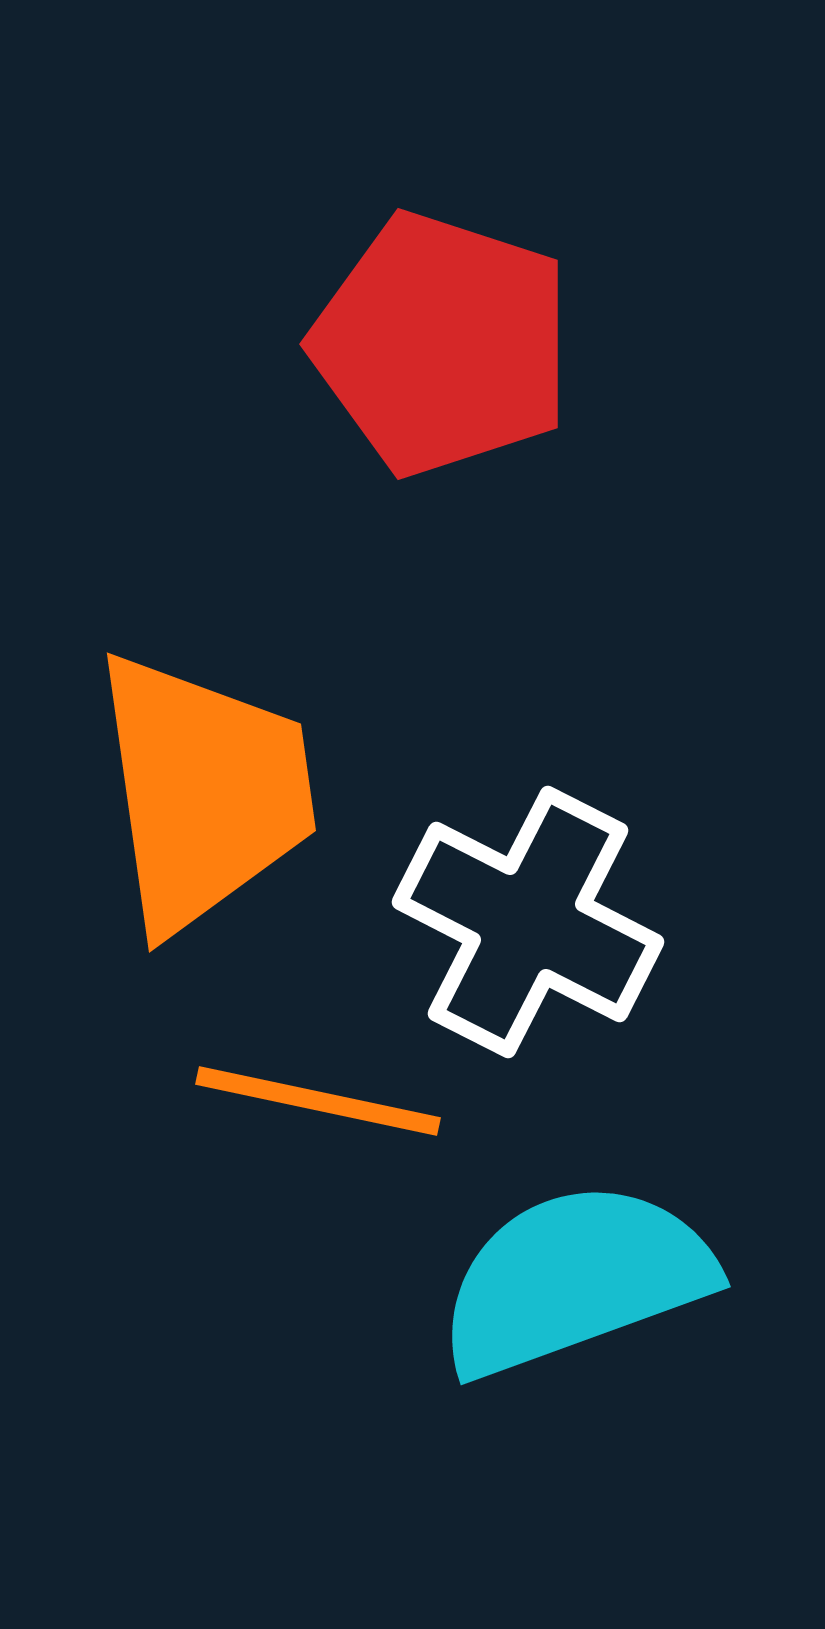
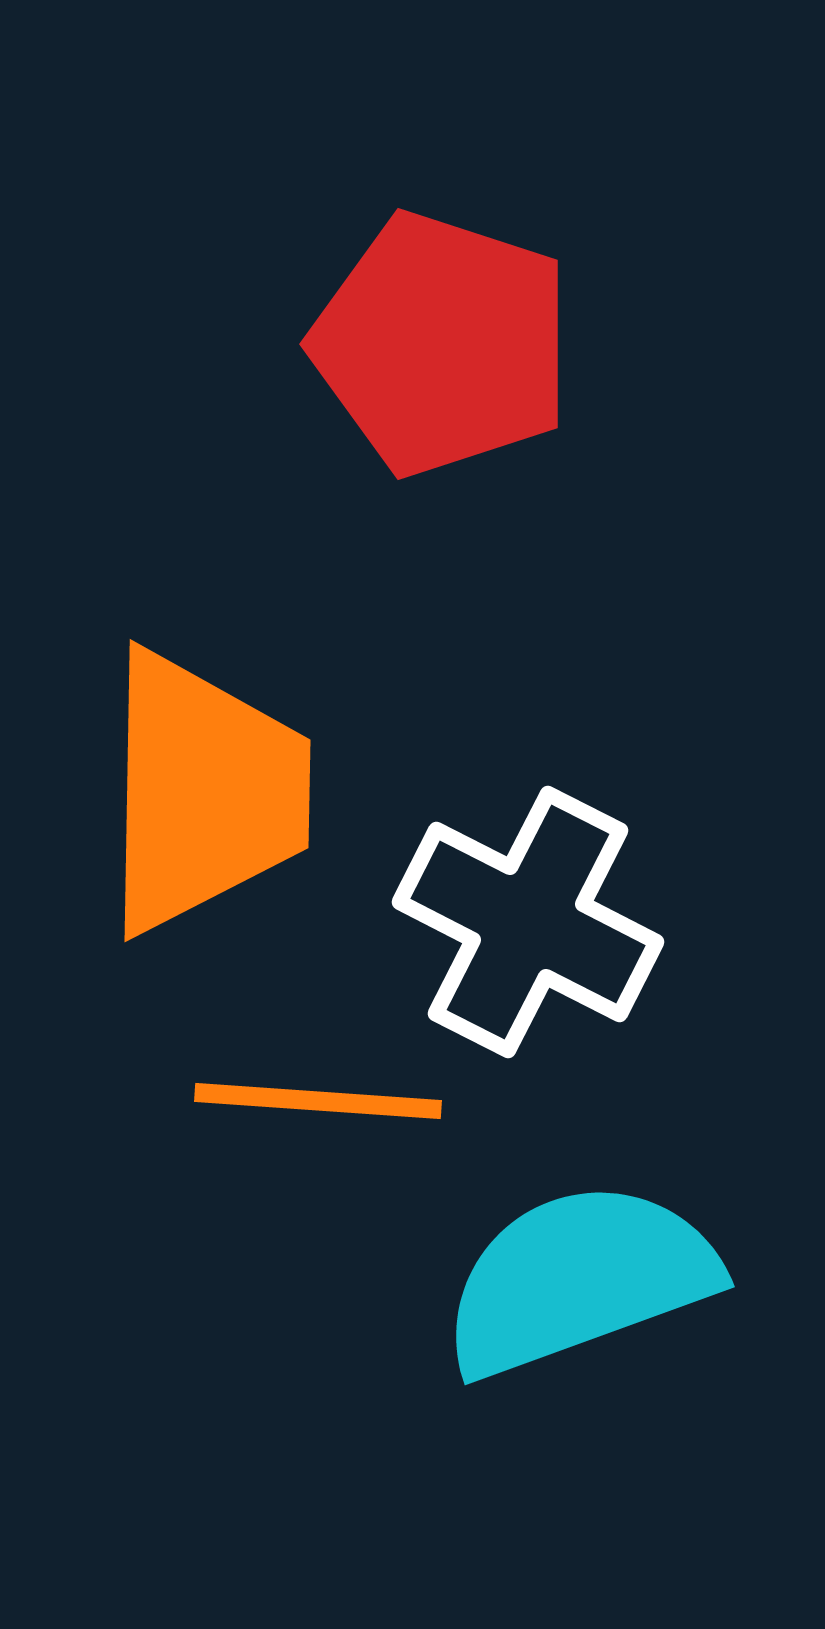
orange trapezoid: rotated 9 degrees clockwise
orange line: rotated 8 degrees counterclockwise
cyan semicircle: moved 4 px right
